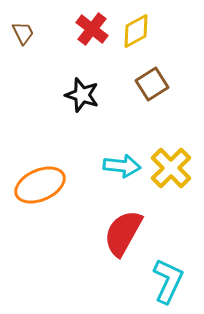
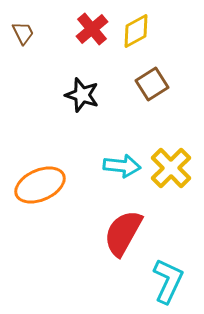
red cross: rotated 12 degrees clockwise
